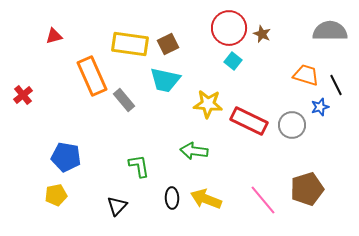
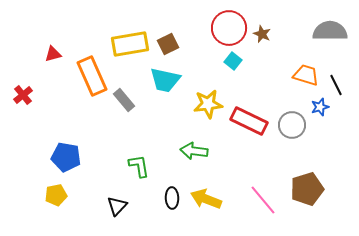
red triangle: moved 1 px left, 18 px down
yellow rectangle: rotated 18 degrees counterclockwise
yellow star: rotated 12 degrees counterclockwise
